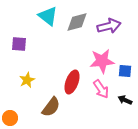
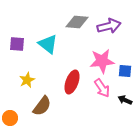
cyan triangle: moved 28 px down
gray diamond: rotated 20 degrees clockwise
purple square: moved 2 px left
pink arrow: moved 1 px right, 1 px up
brown semicircle: moved 9 px left, 1 px up
